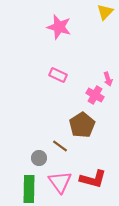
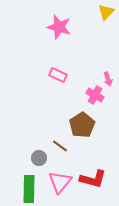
yellow triangle: moved 1 px right
pink triangle: rotated 15 degrees clockwise
